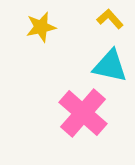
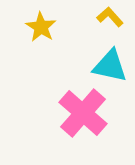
yellow L-shape: moved 2 px up
yellow star: rotated 28 degrees counterclockwise
